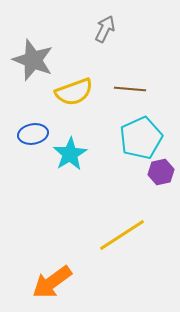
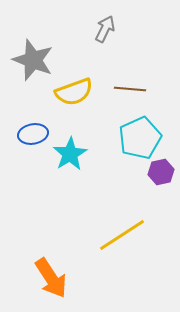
cyan pentagon: moved 1 px left
orange arrow: moved 1 px left, 4 px up; rotated 87 degrees counterclockwise
